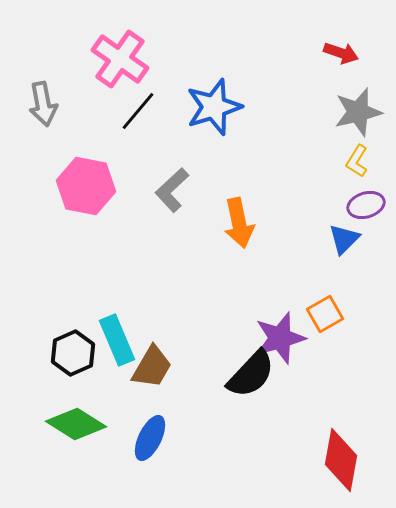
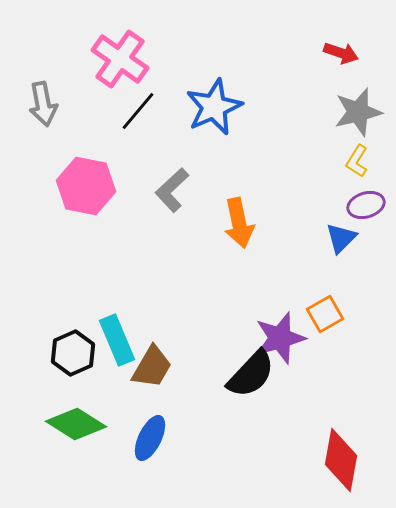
blue star: rotated 6 degrees counterclockwise
blue triangle: moved 3 px left, 1 px up
